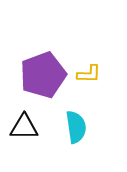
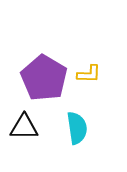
purple pentagon: moved 1 px right, 3 px down; rotated 21 degrees counterclockwise
cyan semicircle: moved 1 px right, 1 px down
